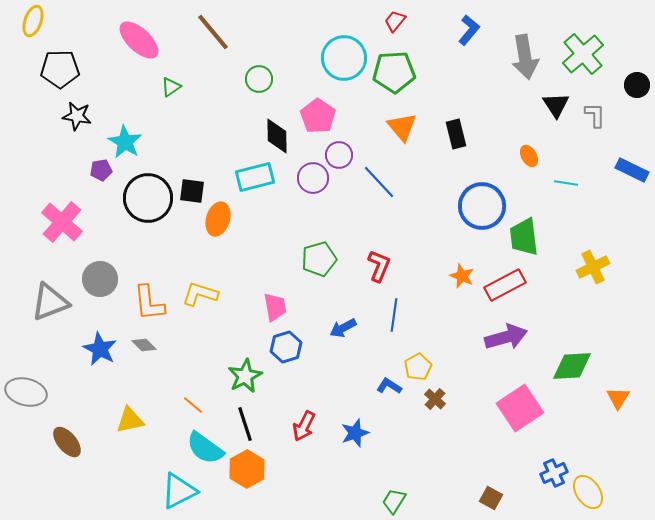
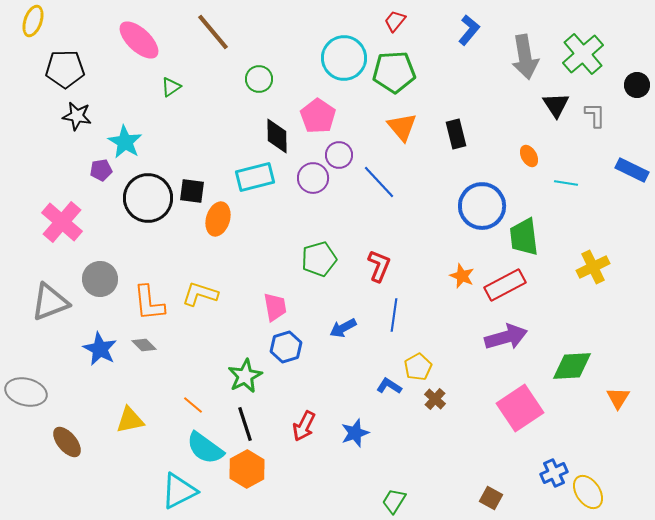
black pentagon at (60, 69): moved 5 px right
